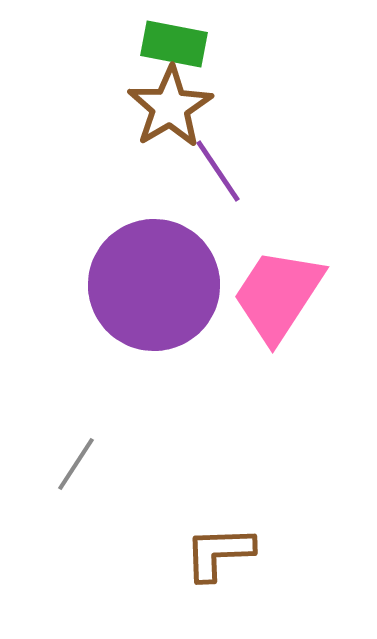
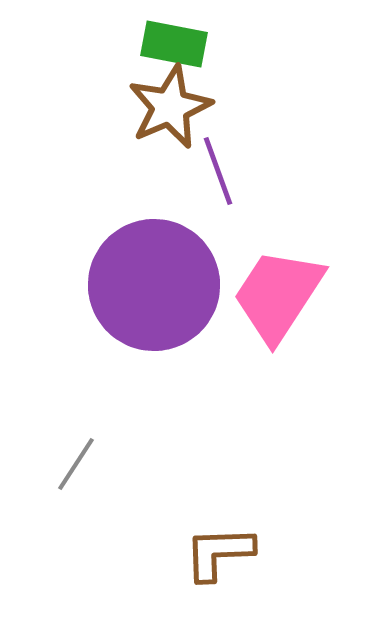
brown star: rotated 8 degrees clockwise
purple line: rotated 14 degrees clockwise
